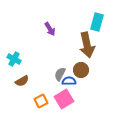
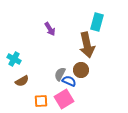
blue semicircle: rotated 24 degrees clockwise
orange square: rotated 24 degrees clockwise
